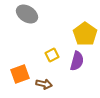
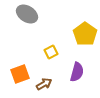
yellow square: moved 1 px left, 3 px up
purple semicircle: moved 11 px down
brown arrow: rotated 42 degrees counterclockwise
